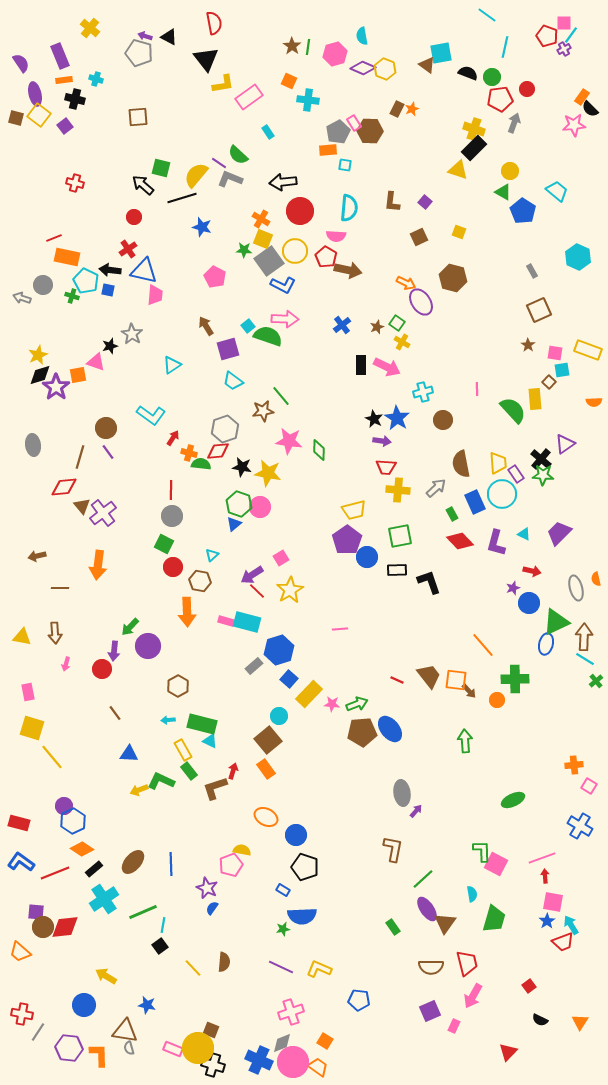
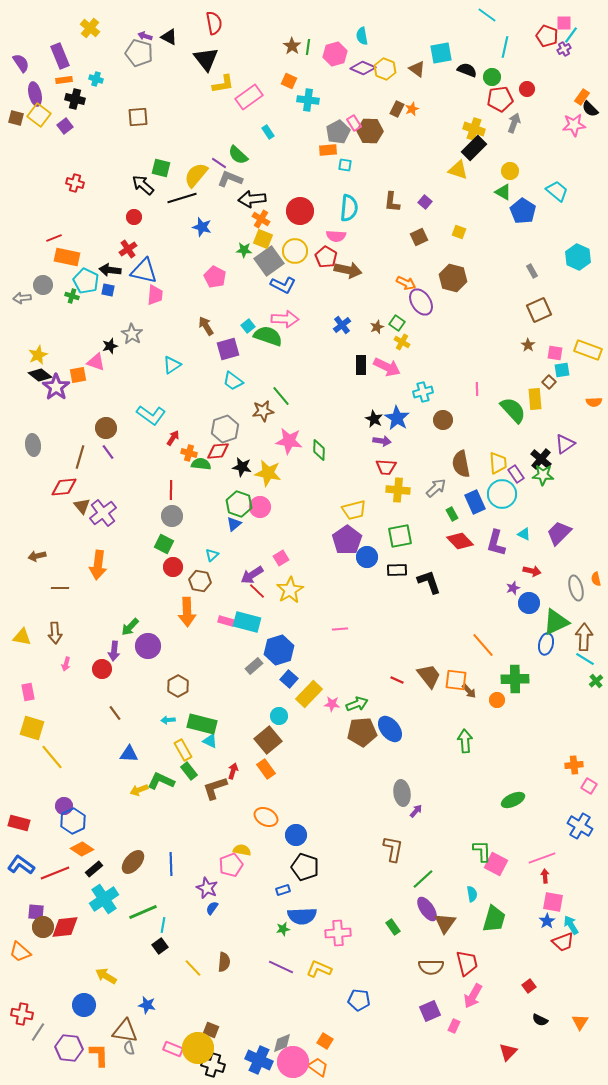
brown triangle at (427, 65): moved 10 px left, 4 px down
black semicircle at (468, 73): moved 1 px left, 3 px up
black arrow at (283, 182): moved 31 px left, 17 px down
gray arrow at (22, 298): rotated 24 degrees counterclockwise
black diamond at (40, 375): rotated 55 degrees clockwise
blue L-shape at (21, 862): moved 3 px down
blue rectangle at (283, 890): rotated 48 degrees counterclockwise
pink cross at (291, 1012): moved 47 px right, 79 px up; rotated 15 degrees clockwise
